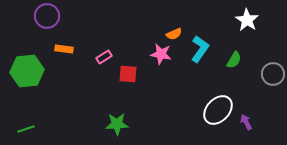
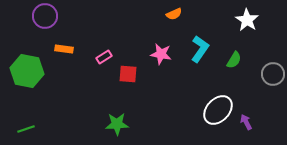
purple circle: moved 2 px left
orange semicircle: moved 20 px up
green hexagon: rotated 16 degrees clockwise
